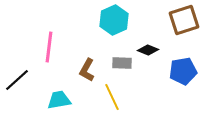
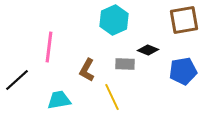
brown square: rotated 8 degrees clockwise
gray rectangle: moved 3 px right, 1 px down
